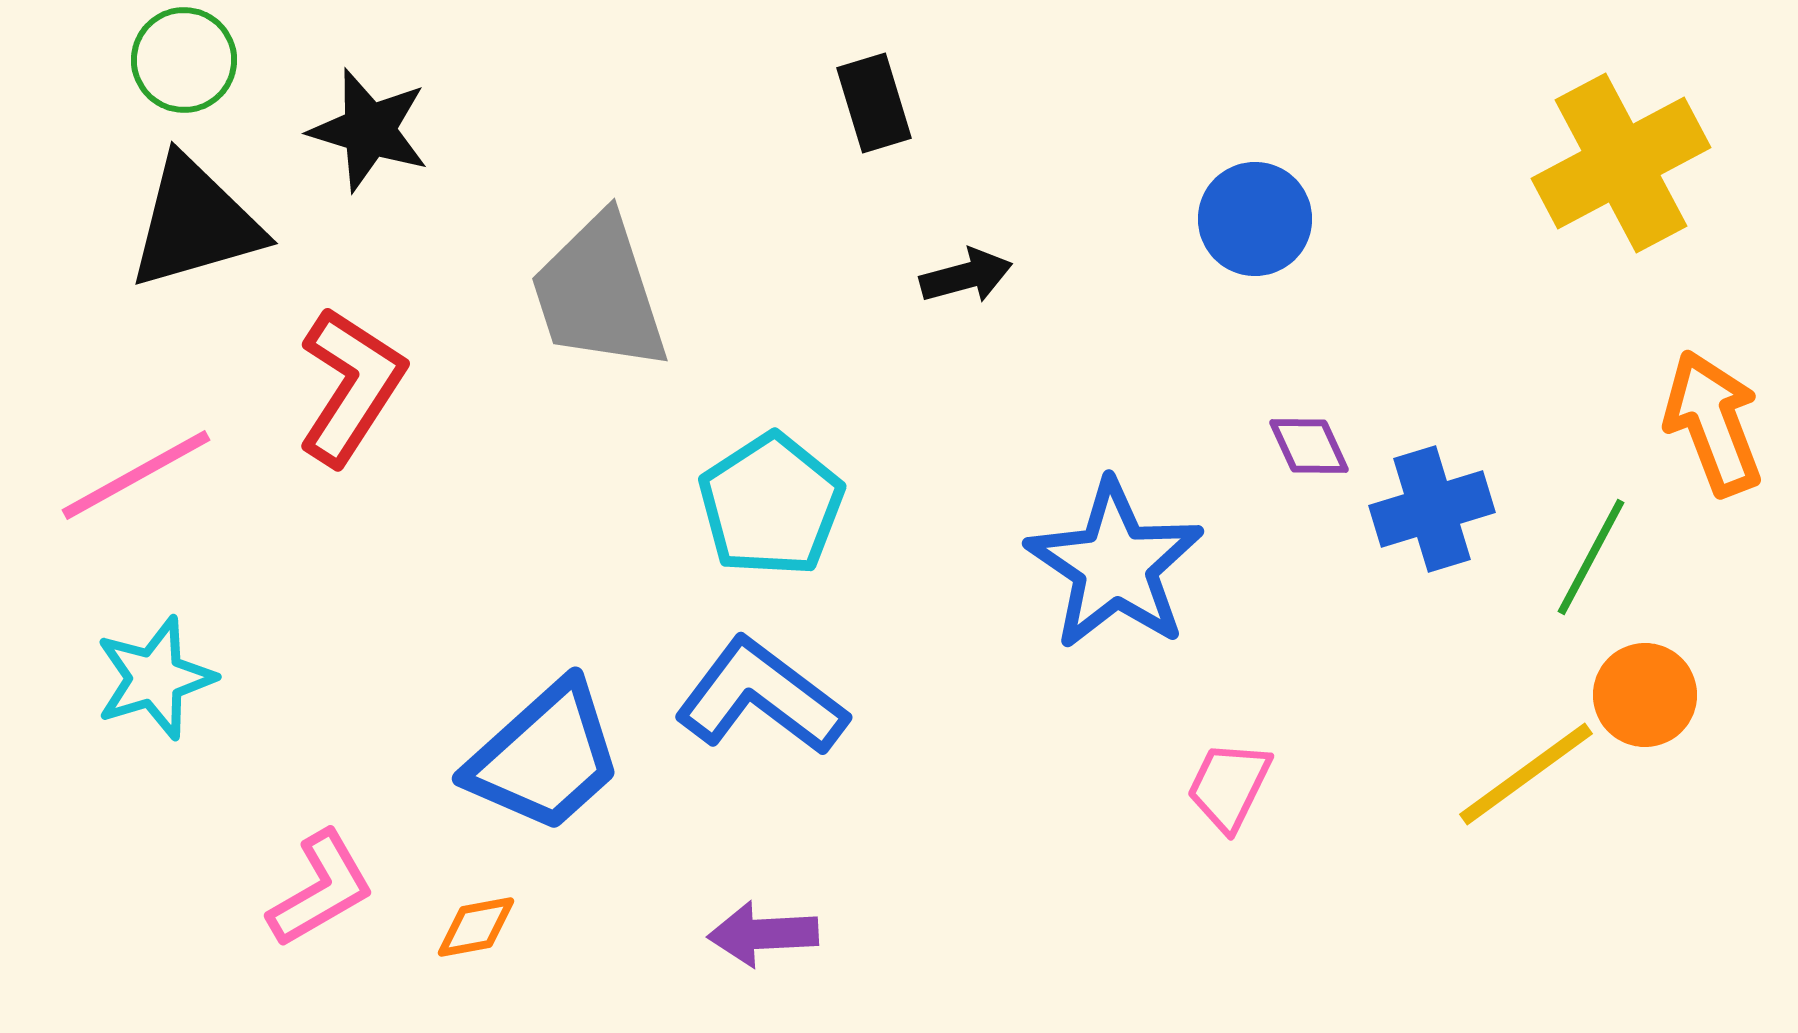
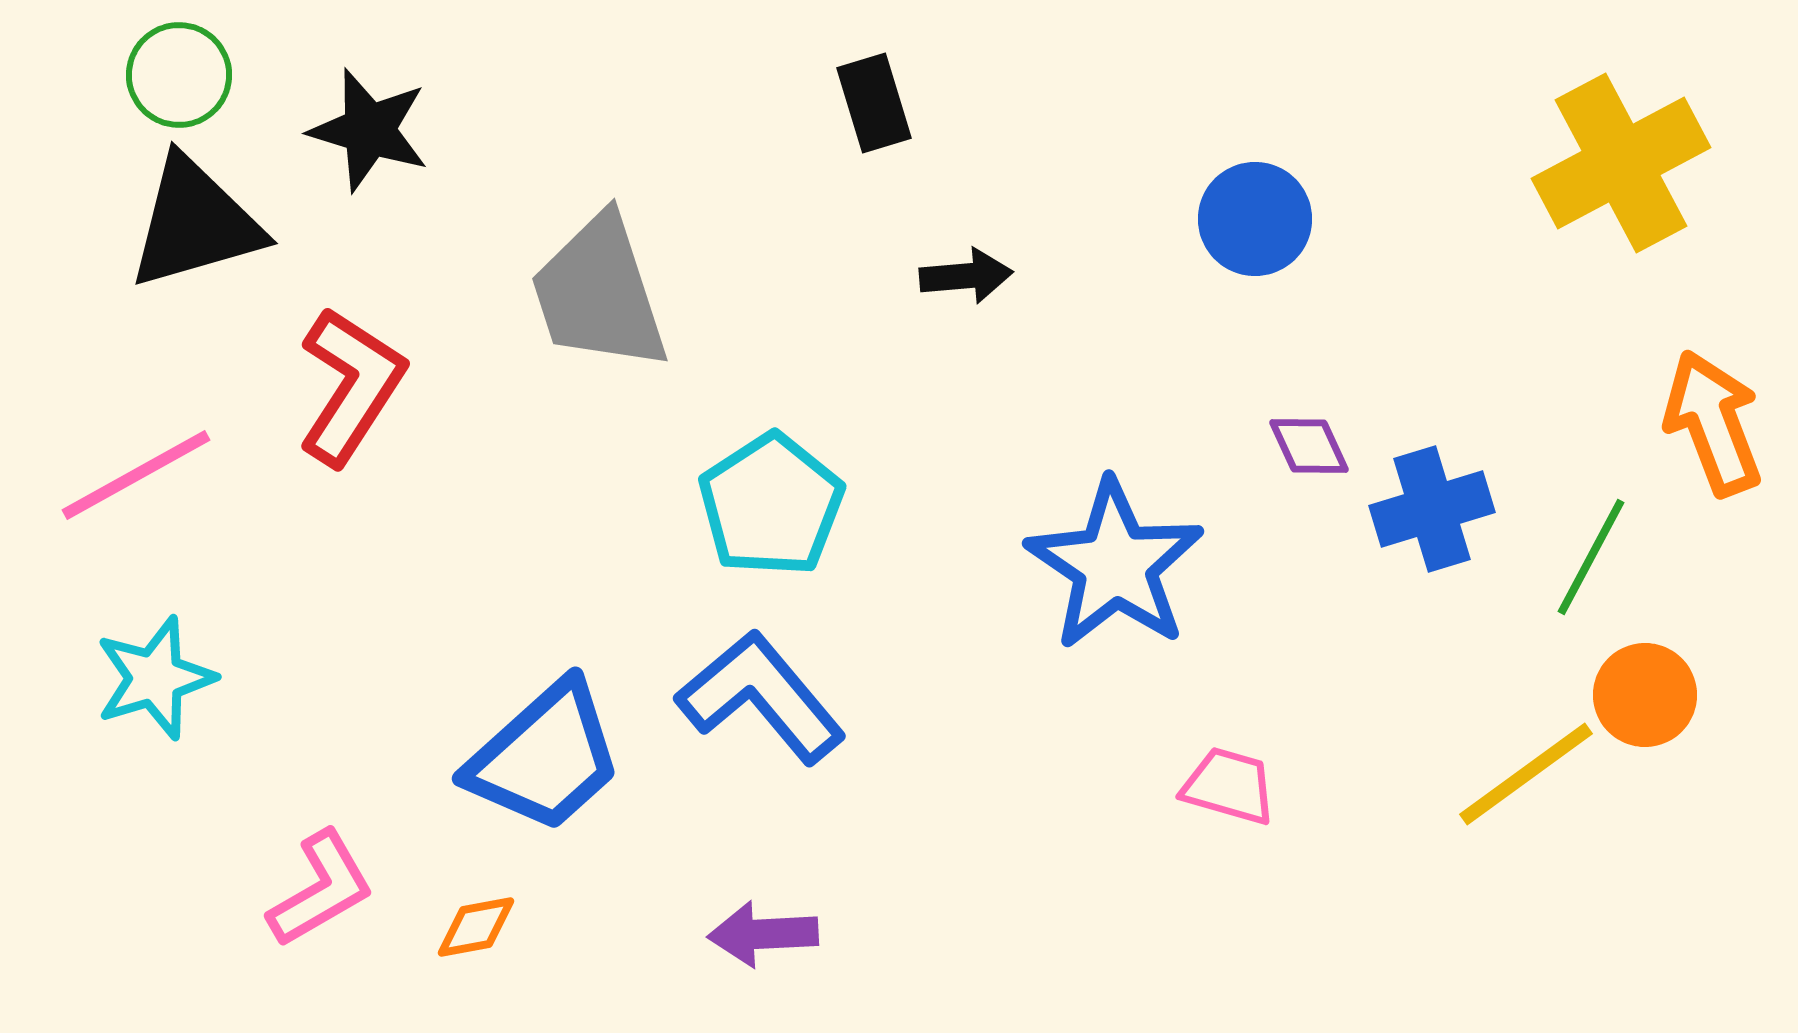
green circle: moved 5 px left, 15 px down
black arrow: rotated 10 degrees clockwise
blue L-shape: rotated 13 degrees clockwise
pink trapezoid: rotated 80 degrees clockwise
